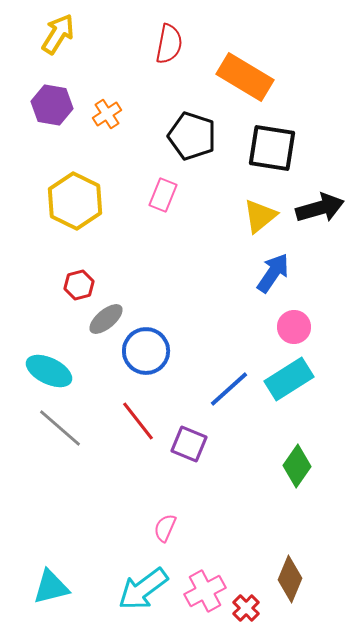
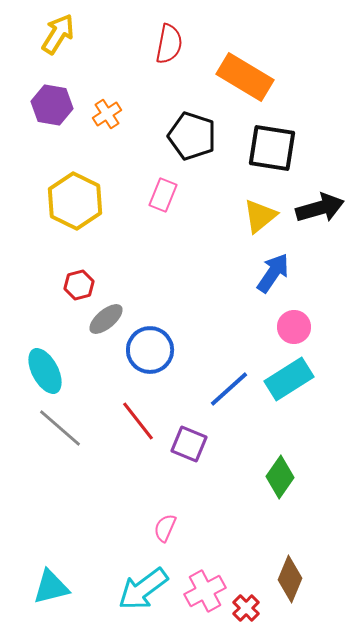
blue circle: moved 4 px right, 1 px up
cyan ellipse: moved 4 px left; rotated 36 degrees clockwise
green diamond: moved 17 px left, 11 px down
